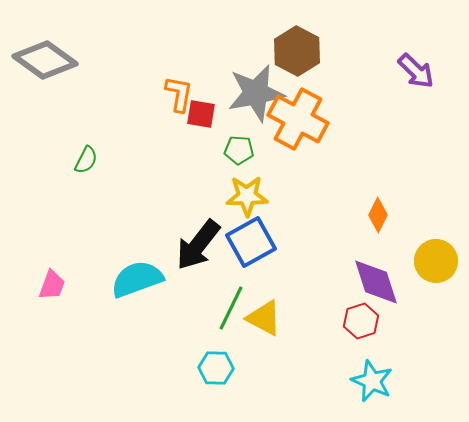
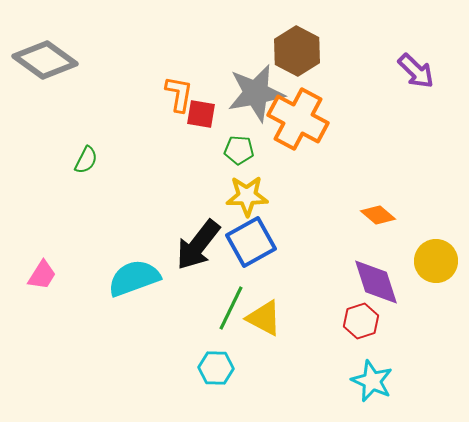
orange diamond: rotated 76 degrees counterclockwise
cyan semicircle: moved 3 px left, 1 px up
pink trapezoid: moved 10 px left, 10 px up; rotated 12 degrees clockwise
